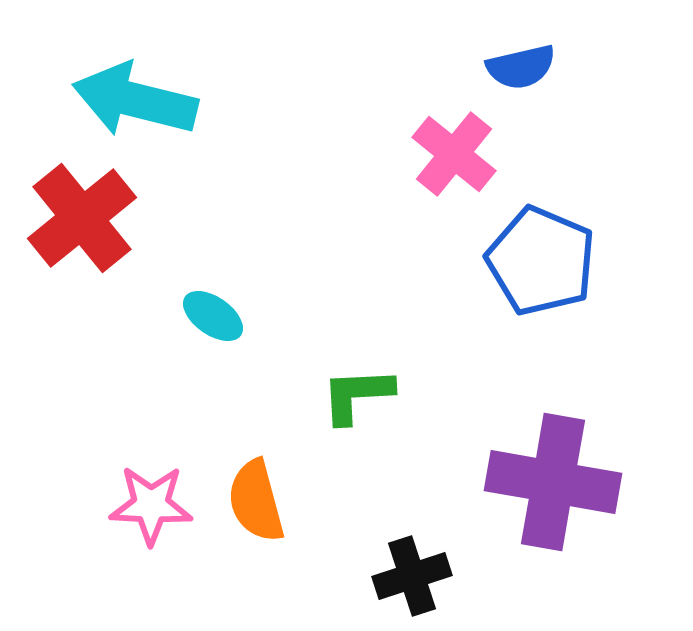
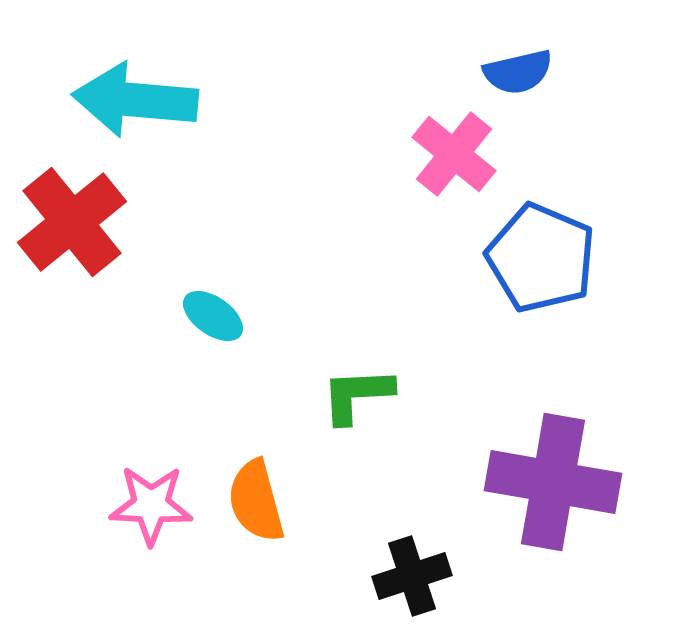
blue semicircle: moved 3 px left, 5 px down
cyan arrow: rotated 9 degrees counterclockwise
red cross: moved 10 px left, 4 px down
blue pentagon: moved 3 px up
